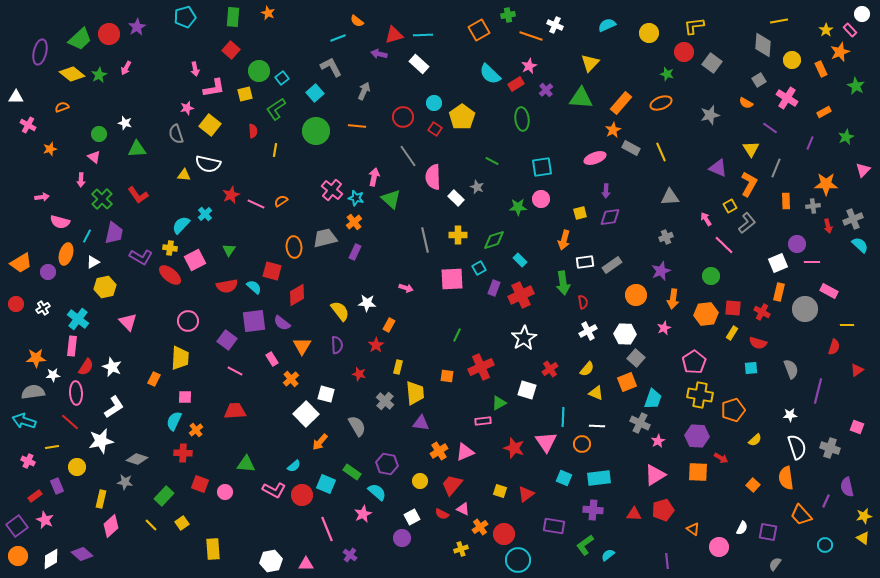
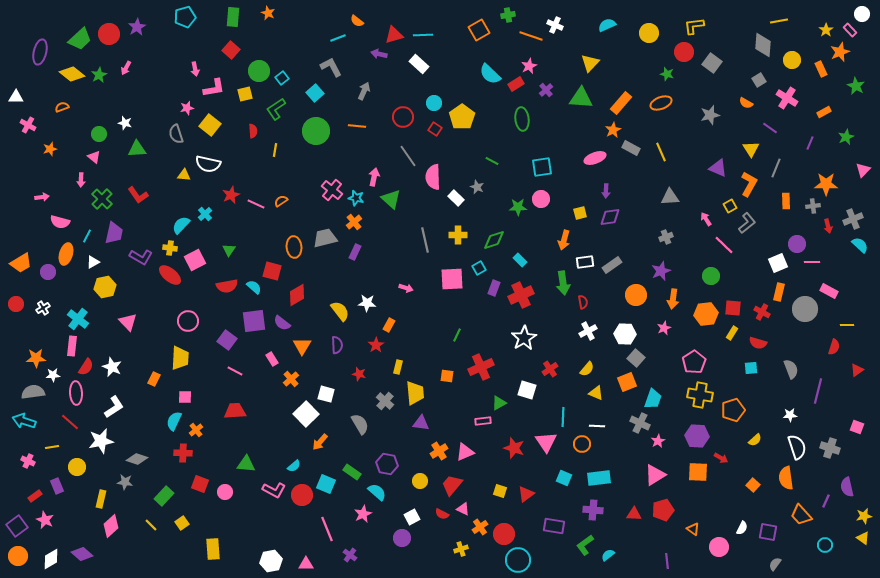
gray semicircle at (357, 426): moved 3 px right, 2 px up
